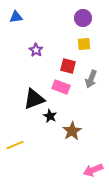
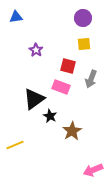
black triangle: rotated 15 degrees counterclockwise
